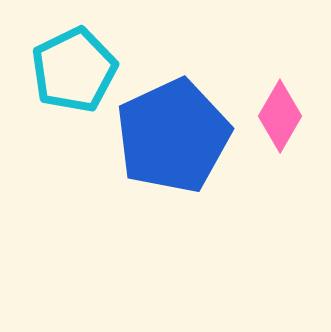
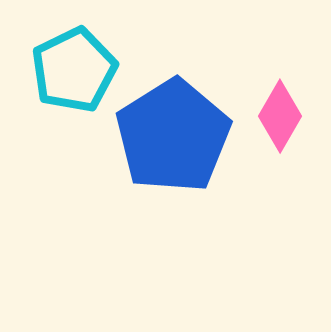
blue pentagon: rotated 7 degrees counterclockwise
